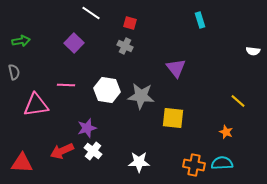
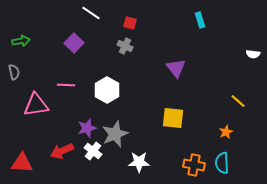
white semicircle: moved 3 px down
white hexagon: rotated 20 degrees clockwise
gray star: moved 26 px left, 38 px down; rotated 28 degrees counterclockwise
orange star: rotated 24 degrees clockwise
cyan semicircle: rotated 90 degrees counterclockwise
